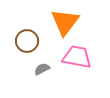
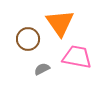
orange triangle: moved 5 px left, 1 px down; rotated 12 degrees counterclockwise
brown circle: moved 1 px right, 2 px up
